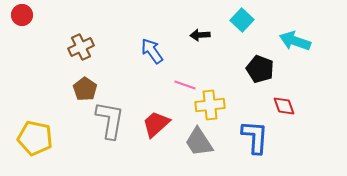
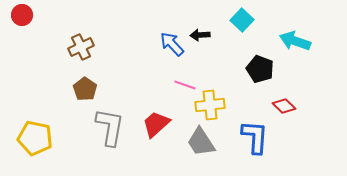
blue arrow: moved 20 px right, 7 px up; rotated 8 degrees counterclockwise
red diamond: rotated 25 degrees counterclockwise
gray L-shape: moved 7 px down
gray trapezoid: moved 2 px right
